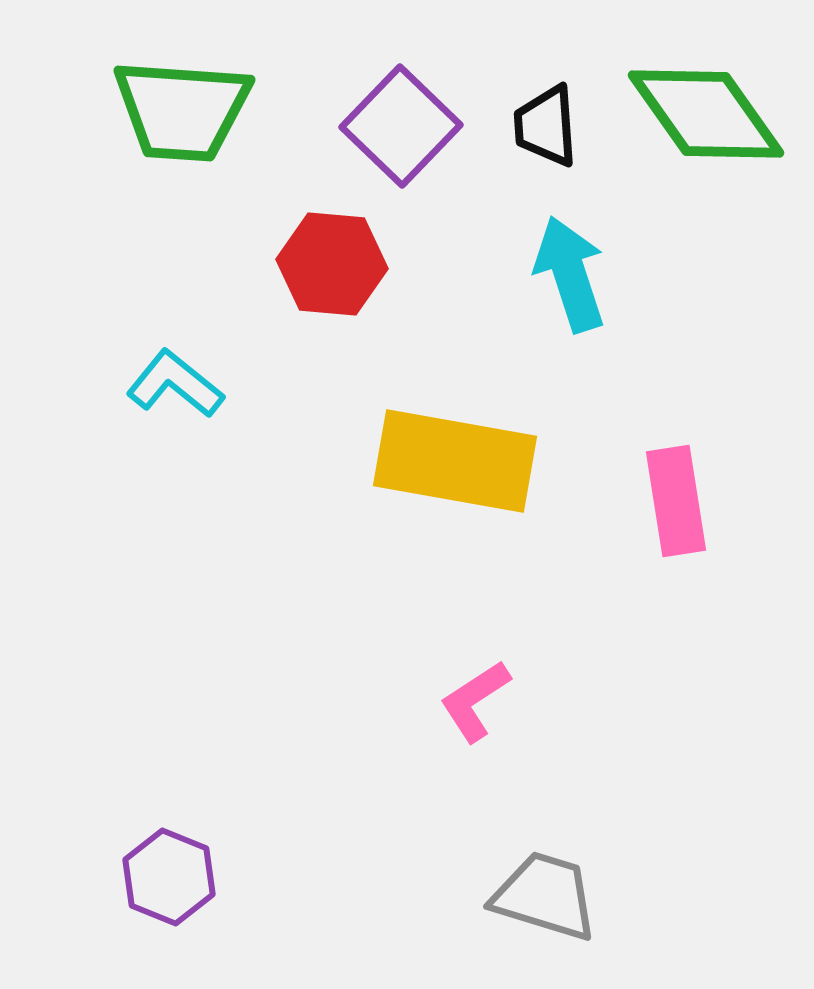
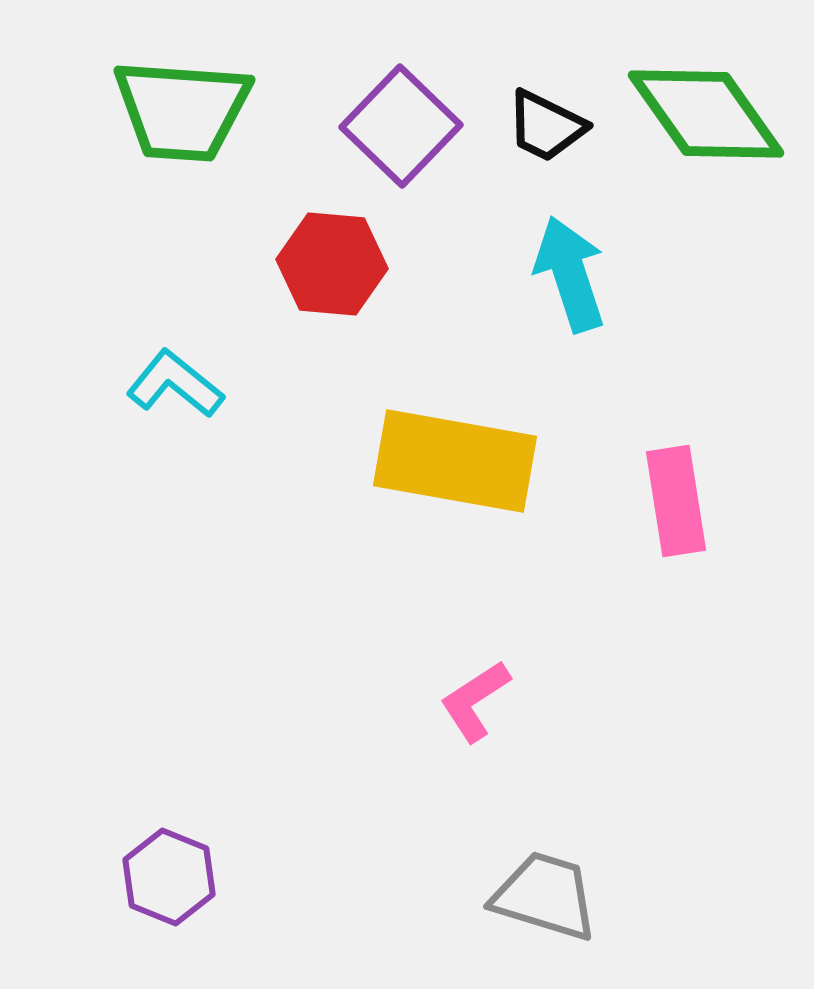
black trapezoid: rotated 60 degrees counterclockwise
